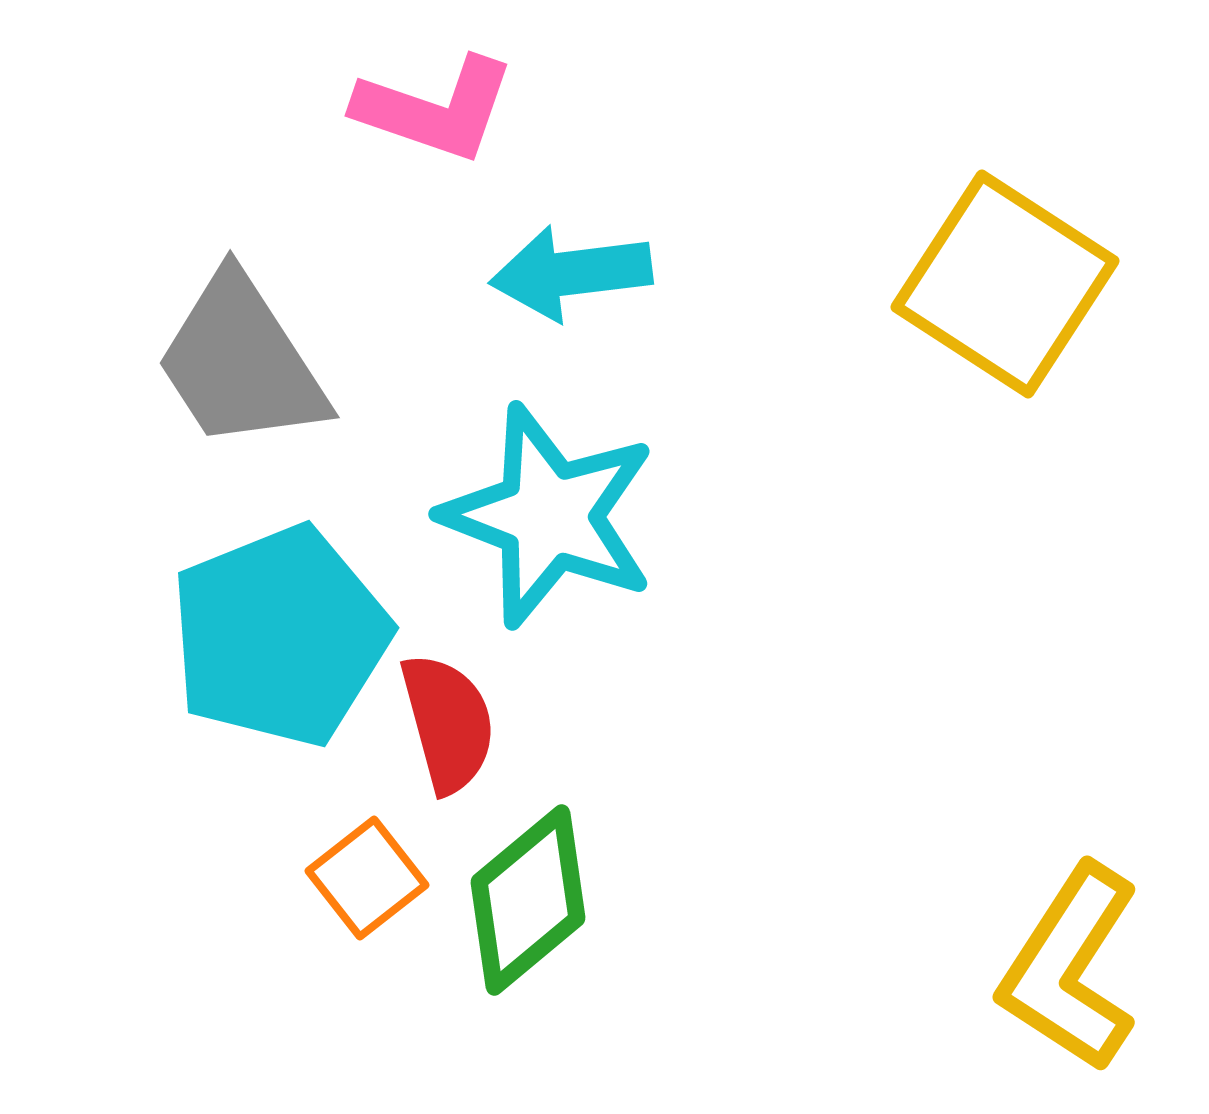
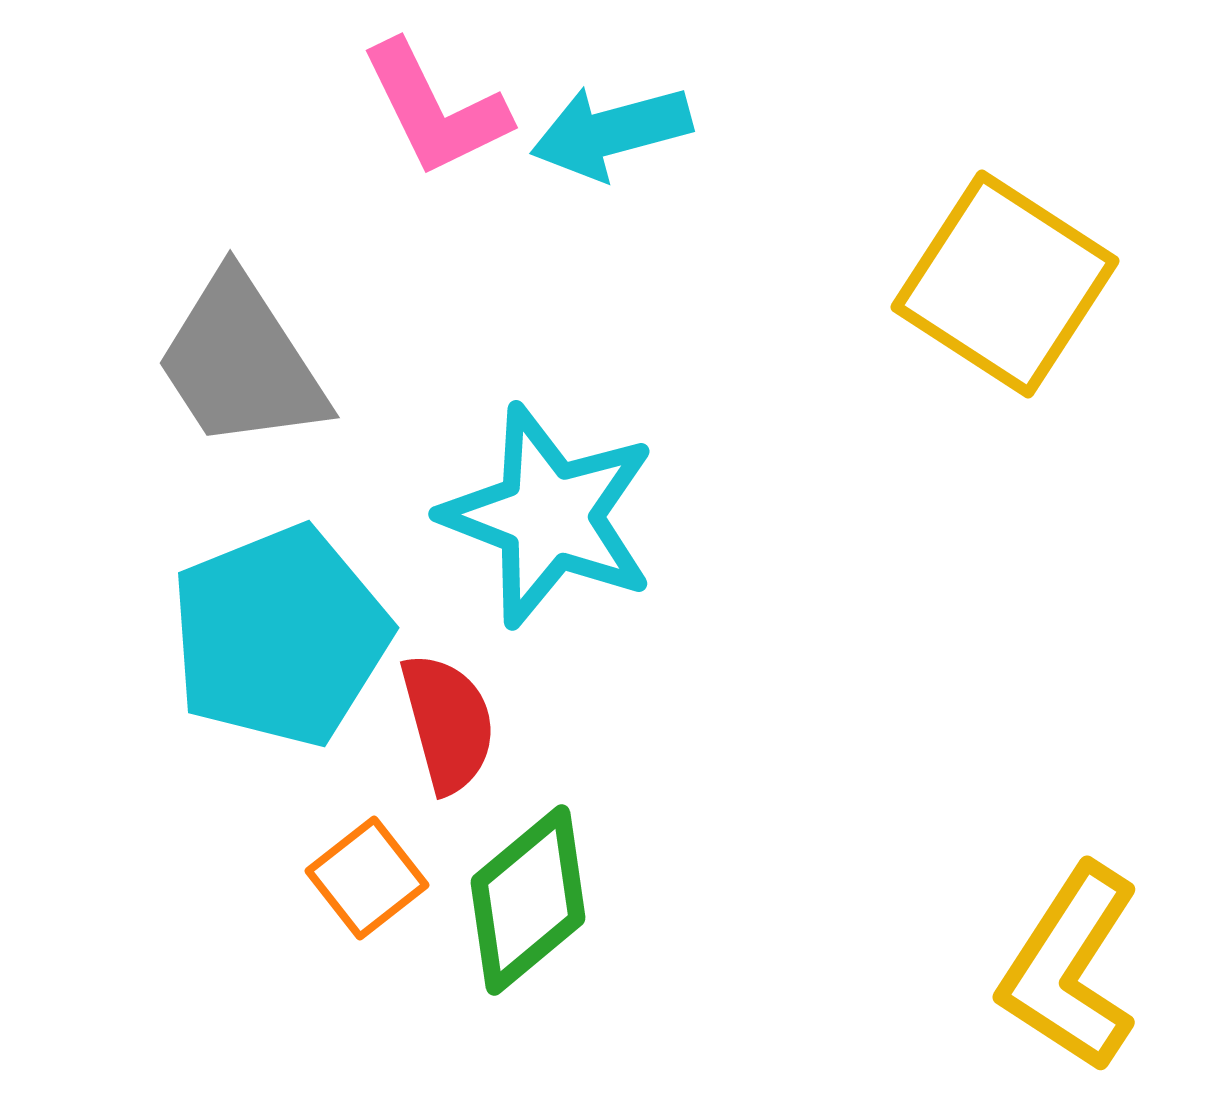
pink L-shape: rotated 45 degrees clockwise
cyan arrow: moved 40 px right, 141 px up; rotated 8 degrees counterclockwise
